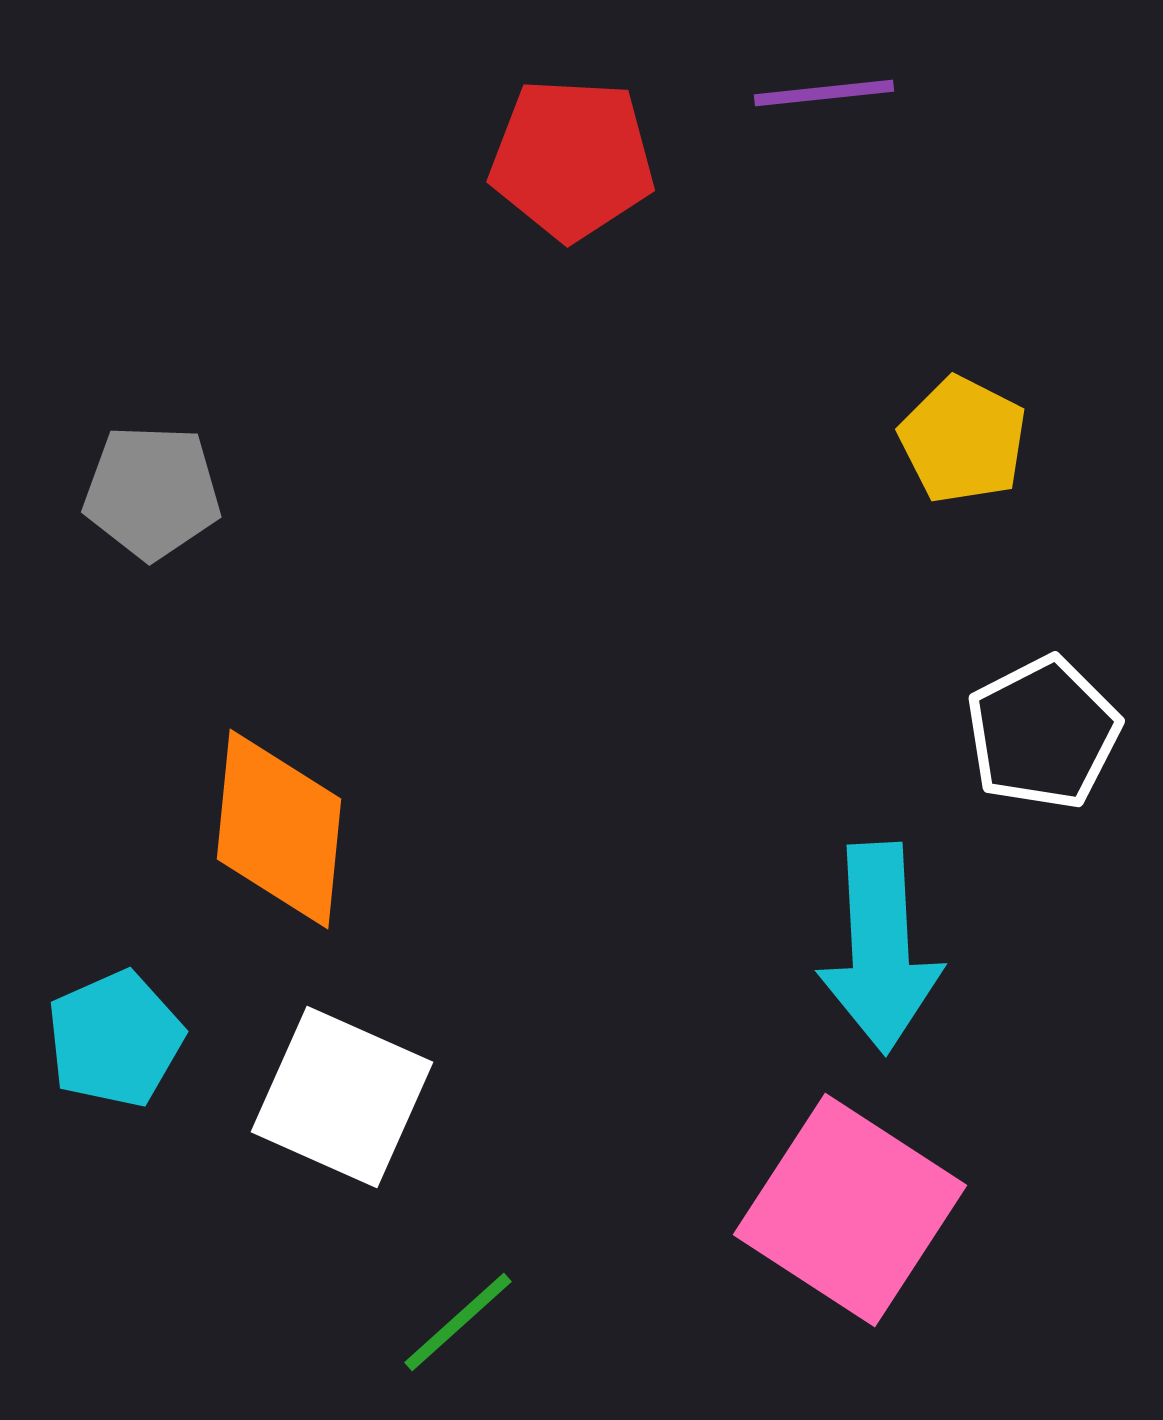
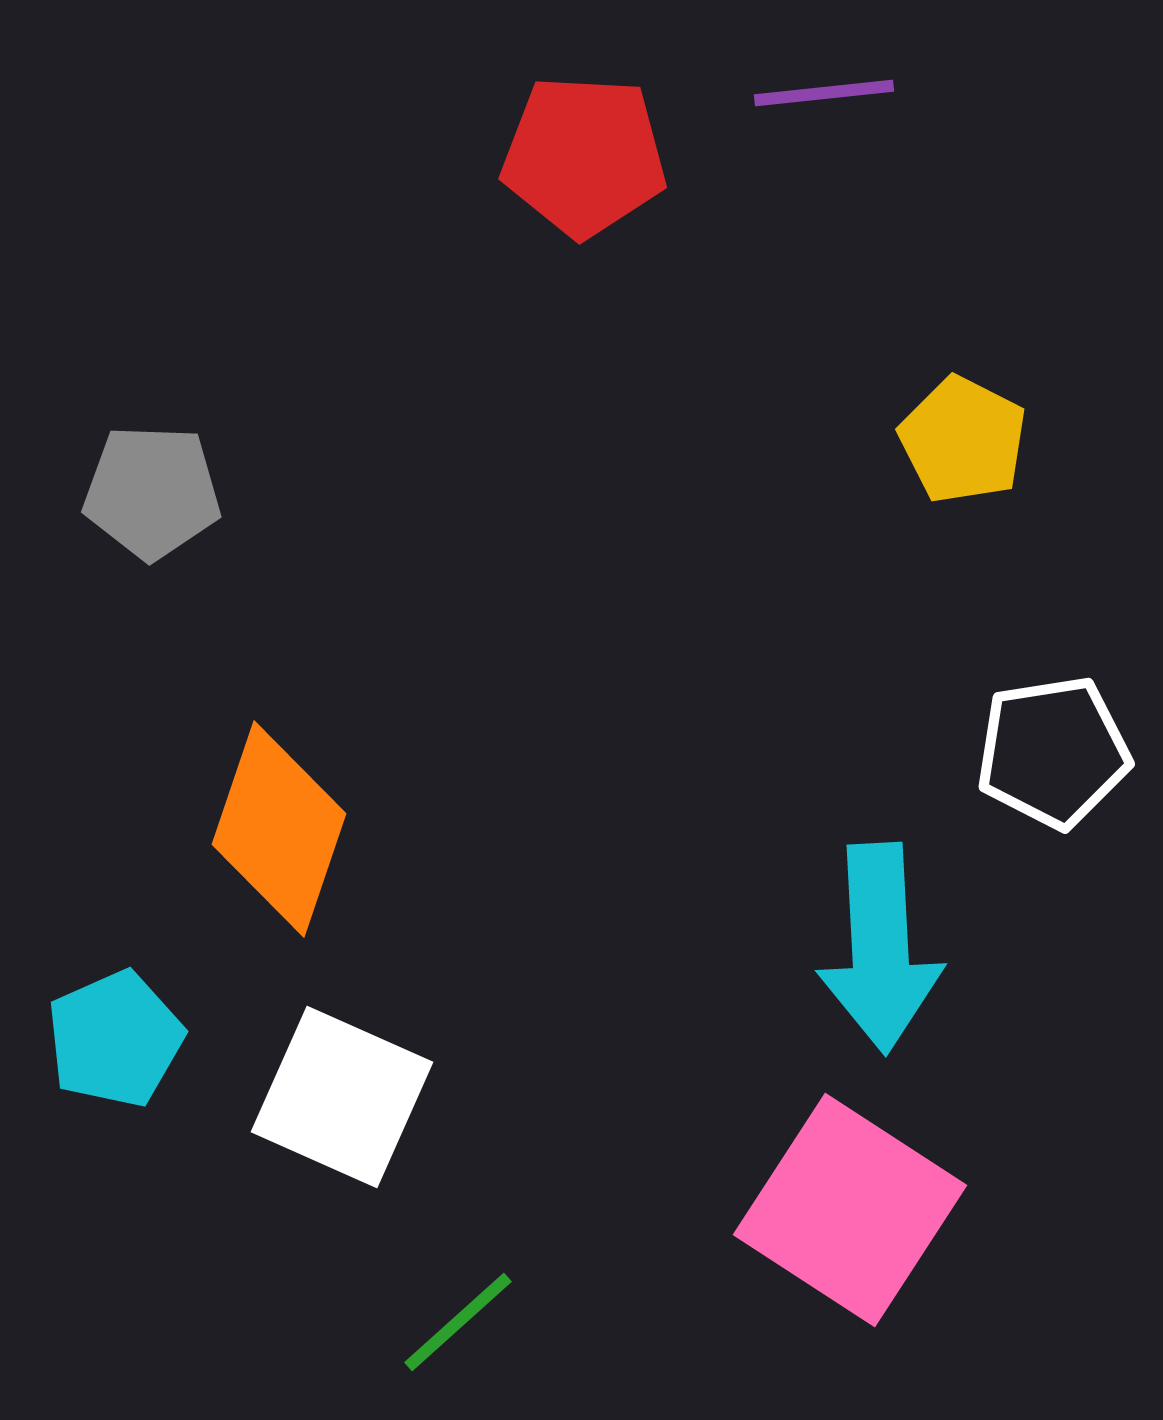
red pentagon: moved 12 px right, 3 px up
white pentagon: moved 10 px right, 19 px down; rotated 18 degrees clockwise
orange diamond: rotated 13 degrees clockwise
